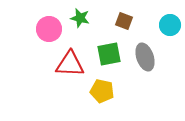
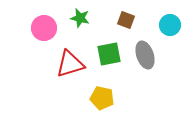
brown square: moved 2 px right, 1 px up
pink circle: moved 5 px left, 1 px up
gray ellipse: moved 2 px up
red triangle: rotated 20 degrees counterclockwise
yellow pentagon: moved 7 px down
